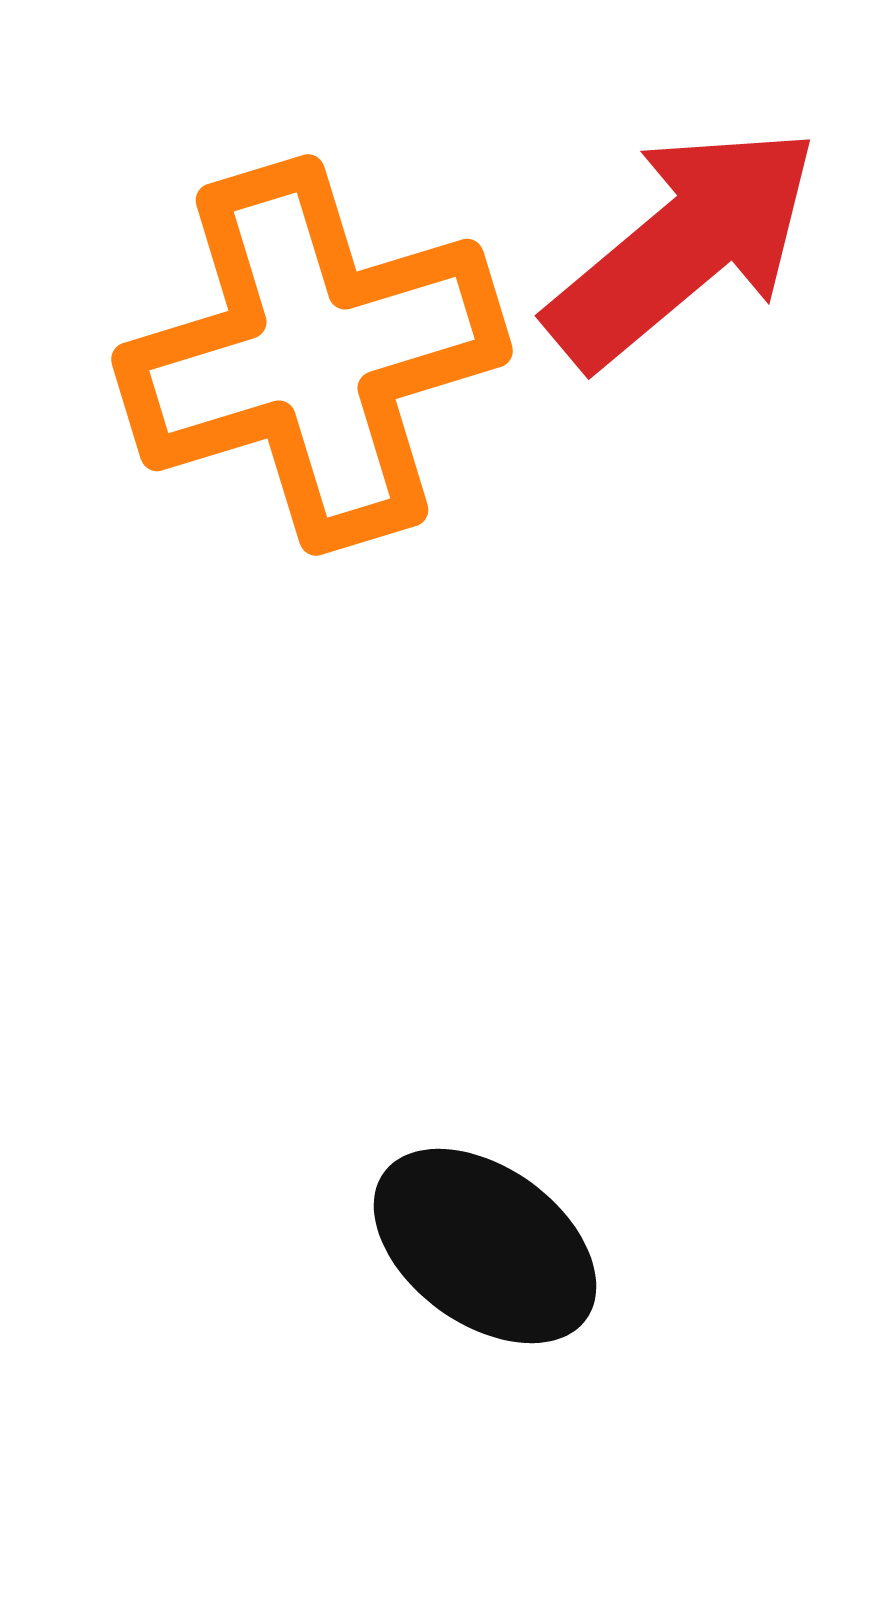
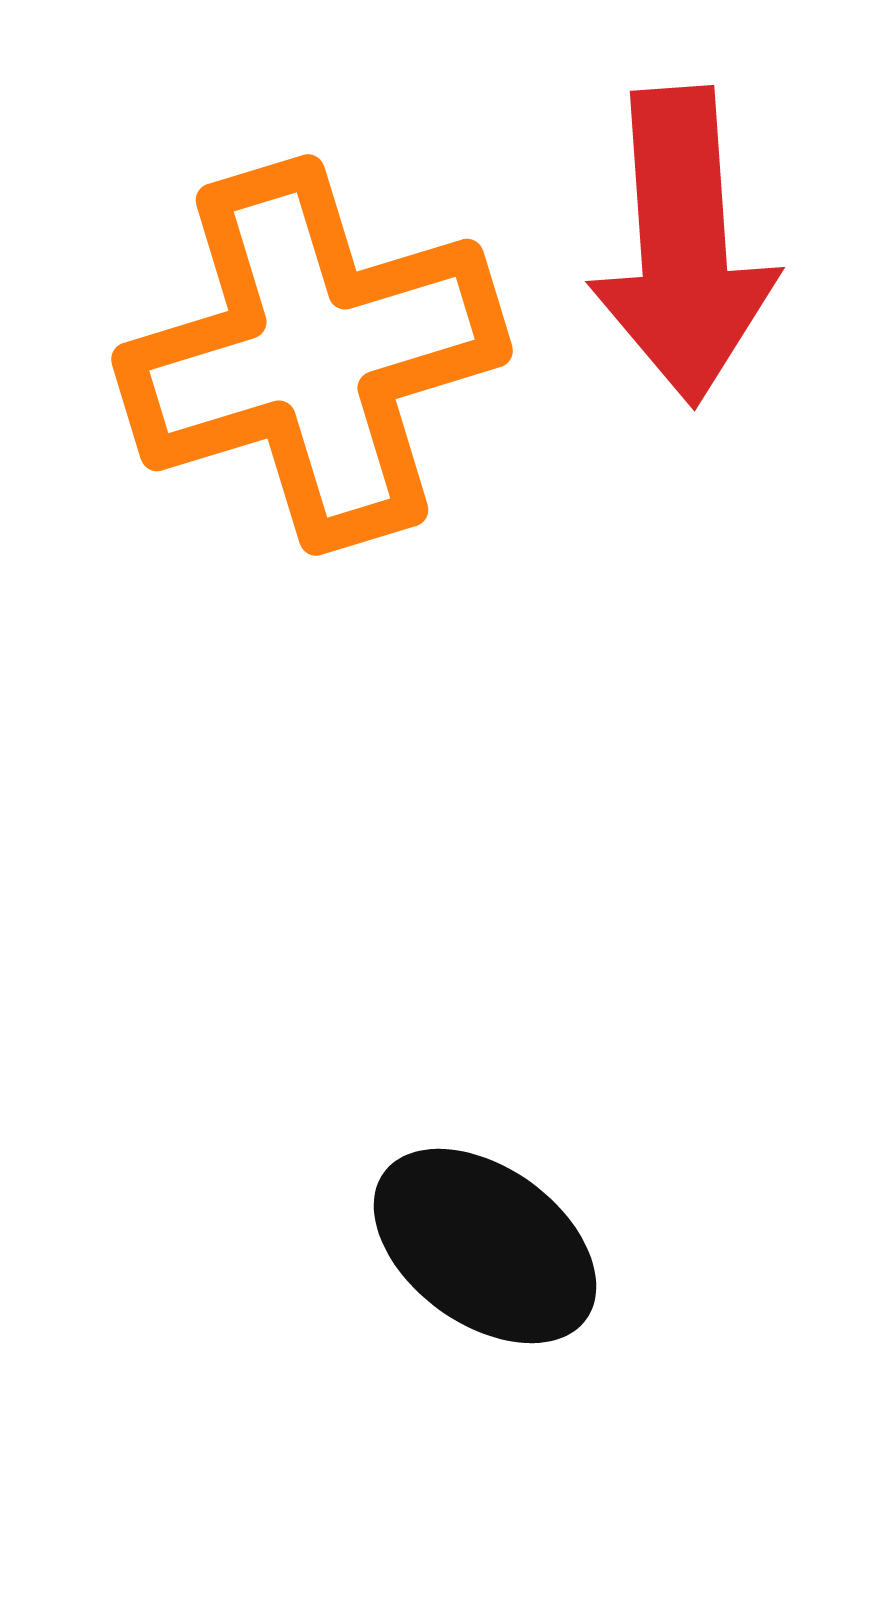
red arrow: rotated 126 degrees clockwise
